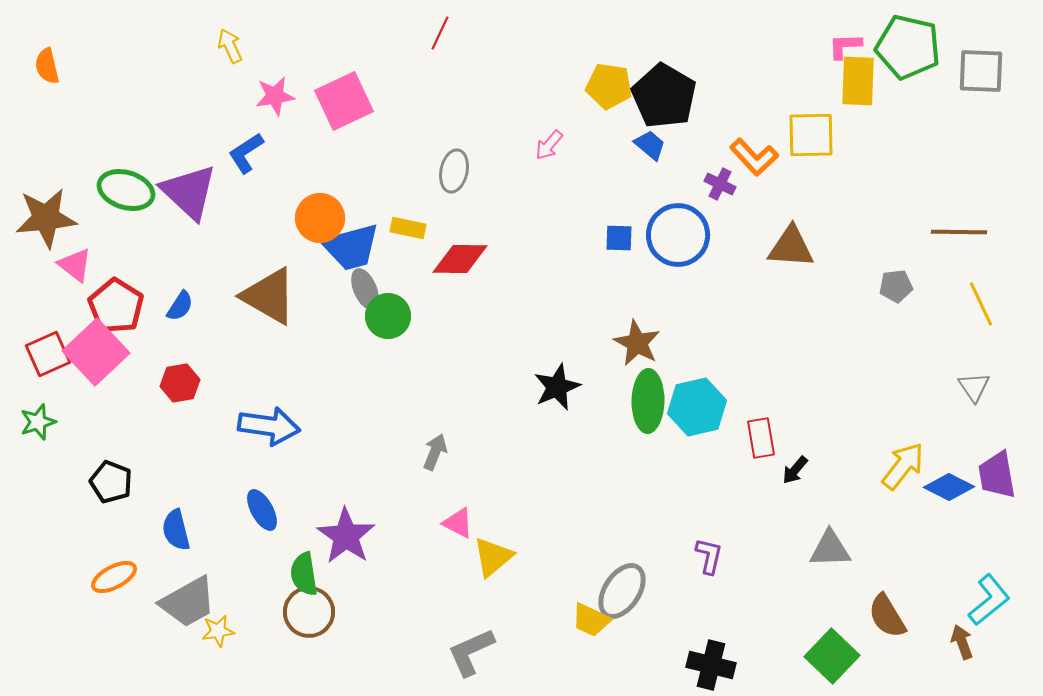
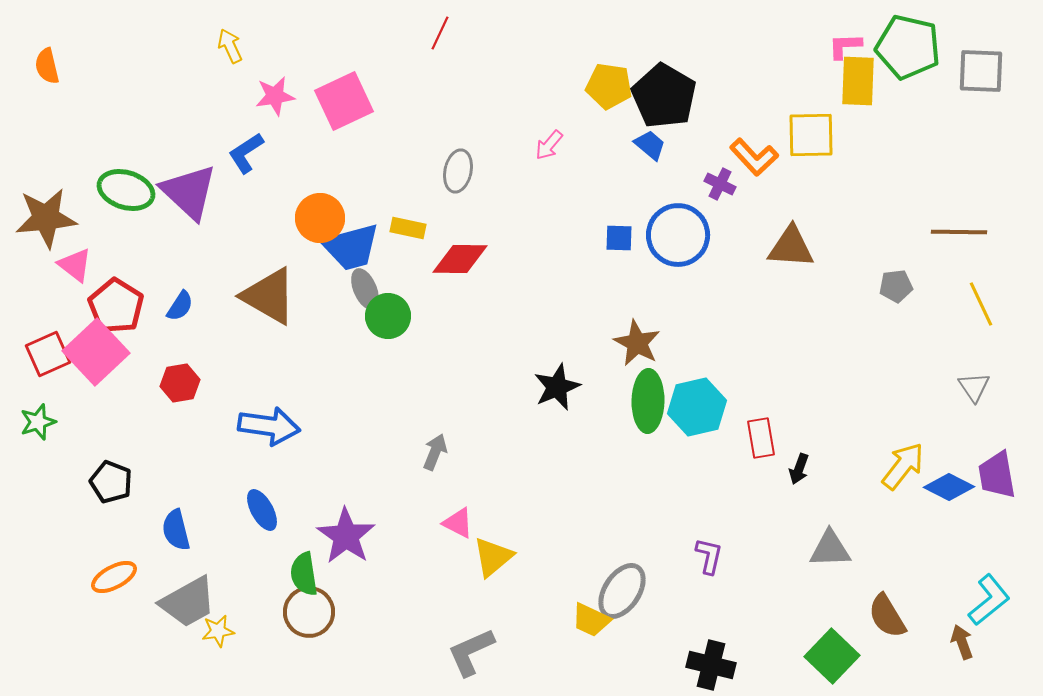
gray ellipse at (454, 171): moved 4 px right
black arrow at (795, 470): moved 4 px right, 1 px up; rotated 20 degrees counterclockwise
